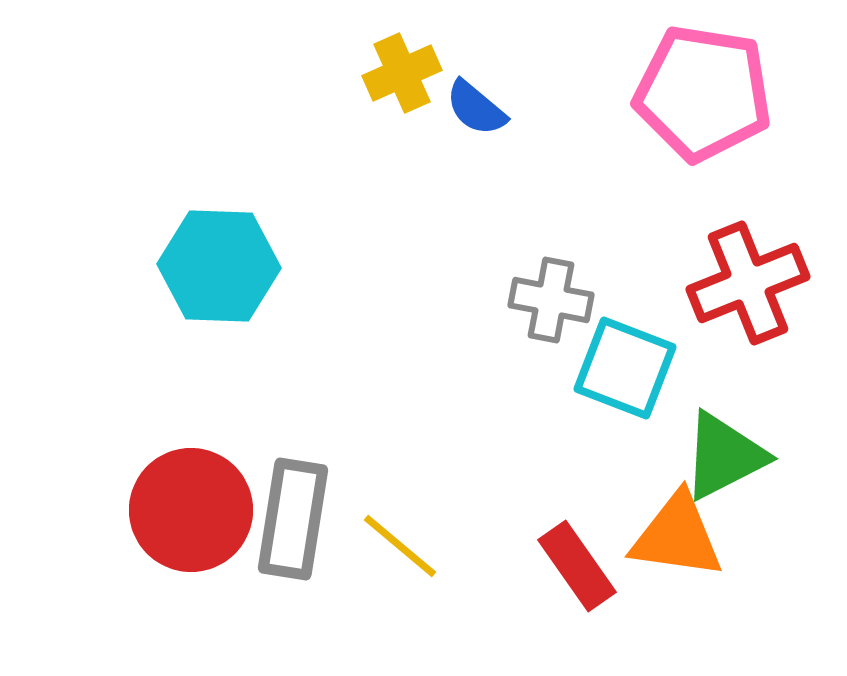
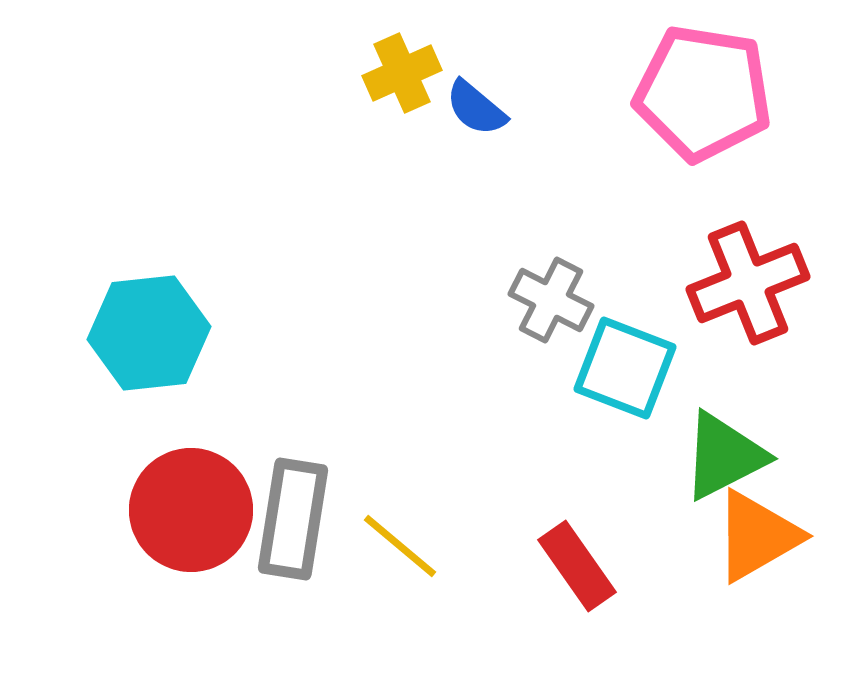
cyan hexagon: moved 70 px left, 67 px down; rotated 8 degrees counterclockwise
gray cross: rotated 16 degrees clockwise
orange triangle: moved 80 px right; rotated 38 degrees counterclockwise
